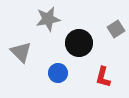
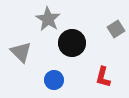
gray star: rotated 30 degrees counterclockwise
black circle: moved 7 px left
blue circle: moved 4 px left, 7 px down
